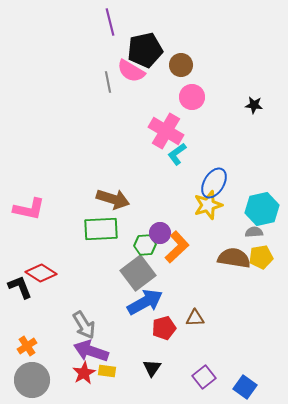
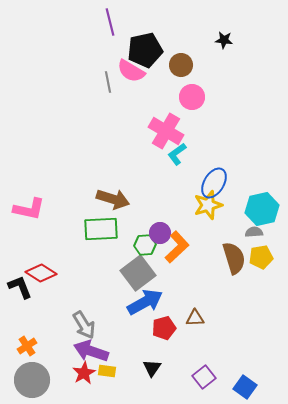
black star: moved 30 px left, 65 px up
brown semicircle: rotated 64 degrees clockwise
